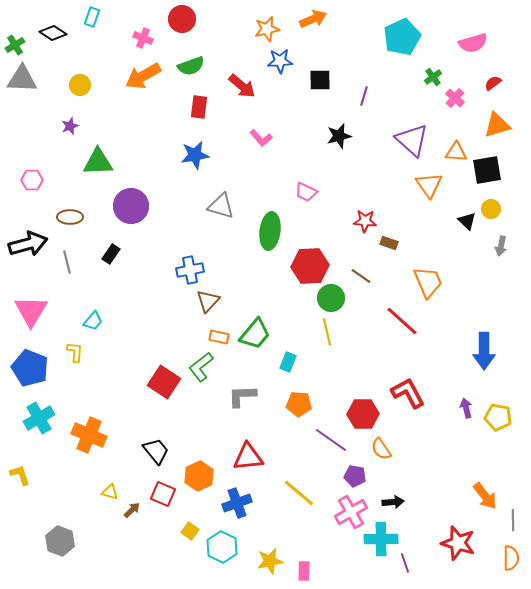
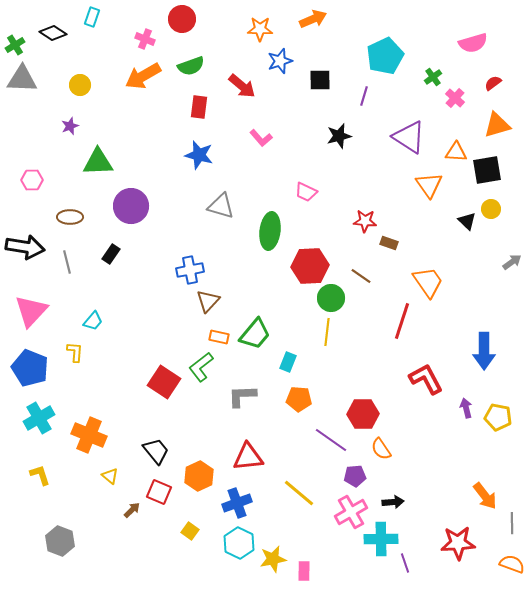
orange star at (267, 29): moved 7 px left; rotated 15 degrees clockwise
cyan pentagon at (402, 37): moved 17 px left, 19 px down
pink cross at (143, 38): moved 2 px right, 1 px down
blue star at (280, 61): rotated 15 degrees counterclockwise
purple triangle at (412, 140): moved 3 px left, 3 px up; rotated 9 degrees counterclockwise
blue star at (195, 155): moved 4 px right; rotated 24 degrees clockwise
black arrow at (28, 244): moved 3 px left, 3 px down; rotated 24 degrees clockwise
gray arrow at (501, 246): moved 11 px right, 16 px down; rotated 138 degrees counterclockwise
orange trapezoid at (428, 282): rotated 12 degrees counterclockwise
pink triangle at (31, 311): rotated 12 degrees clockwise
red line at (402, 321): rotated 66 degrees clockwise
yellow line at (327, 332): rotated 20 degrees clockwise
red L-shape at (408, 393): moved 18 px right, 14 px up
orange pentagon at (299, 404): moved 5 px up
yellow L-shape at (20, 475): moved 20 px right
purple pentagon at (355, 476): rotated 15 degrees counterclockwise
yellow triangle at (110, 492): moved 16 px up; rotated 24 degrees clockwise
red square at (163, 494): moved 4 px left, 2 px up
gray line at (513, 520): moved 1 px left, 3 px down
red star at (458, 543): rotated 20 degrees counterclockwise
cyan hexagon at (222, 547): moved 17 px right, 4 px up
orange semicircle at (511, 558): moved 1 px right, 6 px down; rotated 70 degrees counterclockwise
yellow star at (270, 561): moved 3 px right, 2 px up
